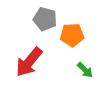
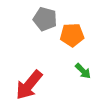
red arrow: moved 23 px down
green arrow: moved 2 px left, 1 px down
